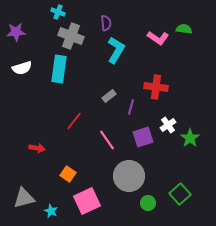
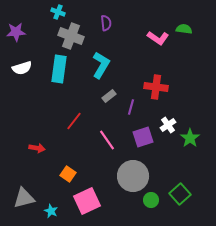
cyan L-shape: moved 15 px left, 15 px down
gray circle: moved 4 px right
green circle: moved 3 px right, 3 px up
